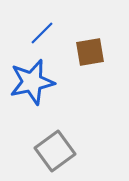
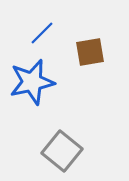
gray square: moved 7 px right; rotated 15 degrees counterclockwise
